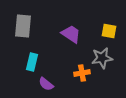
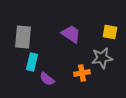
gray rectangle: moved 11 px down
yellow square: moved 1 px right, 1 px down
purple semicircle: moved 1 px right, 5 px up
